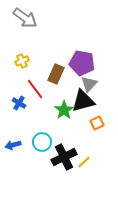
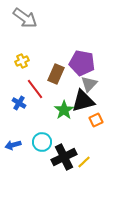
orange square: moved 1 px left, 3 px up
